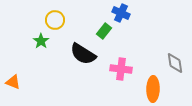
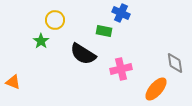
green rectangle: rotated 63 degrees clockwise
pink cross: rotated 20 degrees counterclockwise
orange ellipse: moved 3 px right; rotated 40 degrees clockwise
